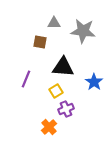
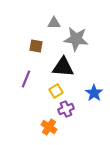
gray star: moved 7 px left, 8 px down
brown square: moved 4 px left, 4 px down
blue star: moved 11 px down
orange cross: rotated 14 degrees counterclockwise
